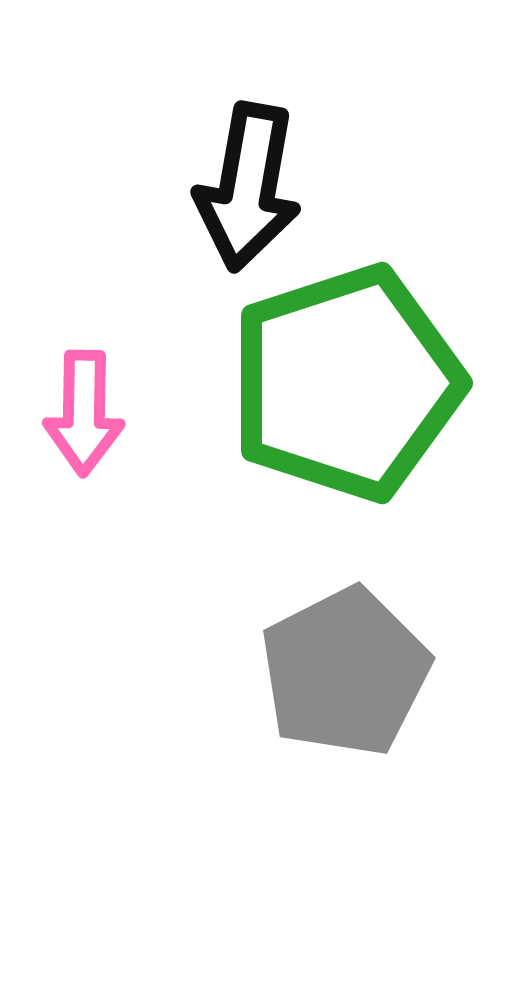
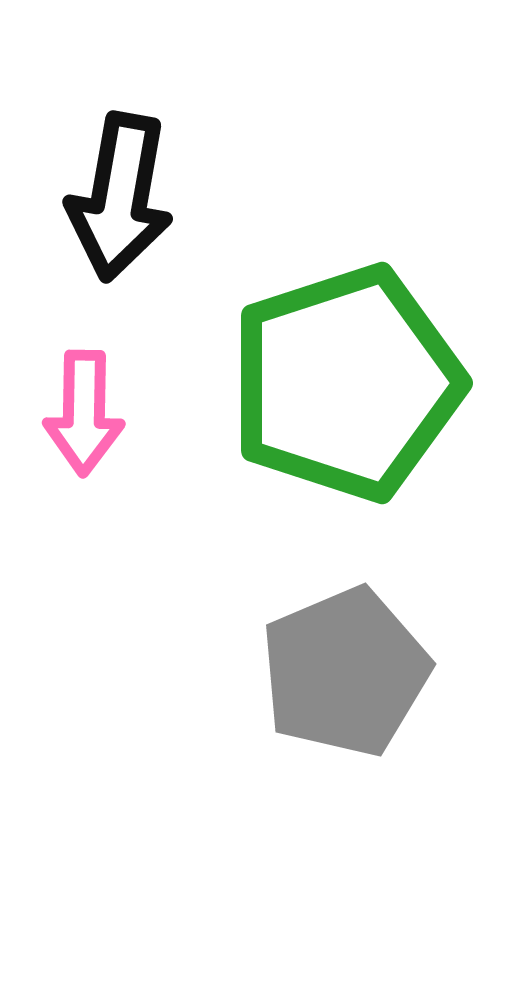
black arrow: moved 128 px left, 10 px down
gray pentagon: rotated 4 degrees clockwise
